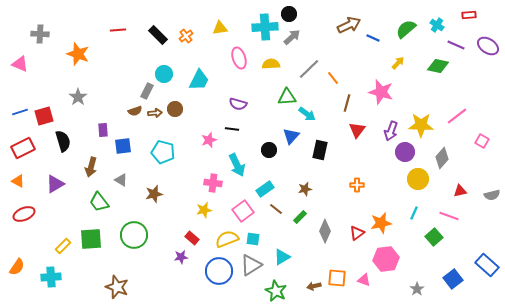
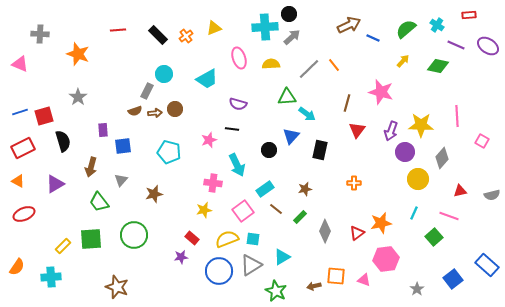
yellow triangle at (220, 28): moved 6 px left; rotated 14 degrees counterclockwise
yellow arrow at (398, 63): moved 5 px right, 2 px up
orange line at (333, 78): moved 1 px right, 13 px up
cyan trapezoid at (199, 80): moved 8 px right, 1 px up; rotated 35 degrees clockwise
pink line at (457, 116): rotated 55 degrees counterclockwise
cyan pentagon at (163, 152): moved 6 px right
gray triangle at (121, 180): rotated 40 degrees clockwise
orange cross at (357, 185): moved 3 px left, 2 px up
orange square at (337, 278): moved 1 px left, 2 px up
